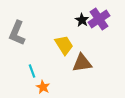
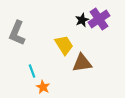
black star: rotated 16 degrees clockwise
